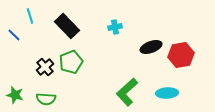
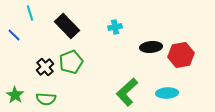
cyan line: moved 3 px up
black ellipse: rotated 15 degrees clockwise
green star: rotated 18 degrees clockwise
